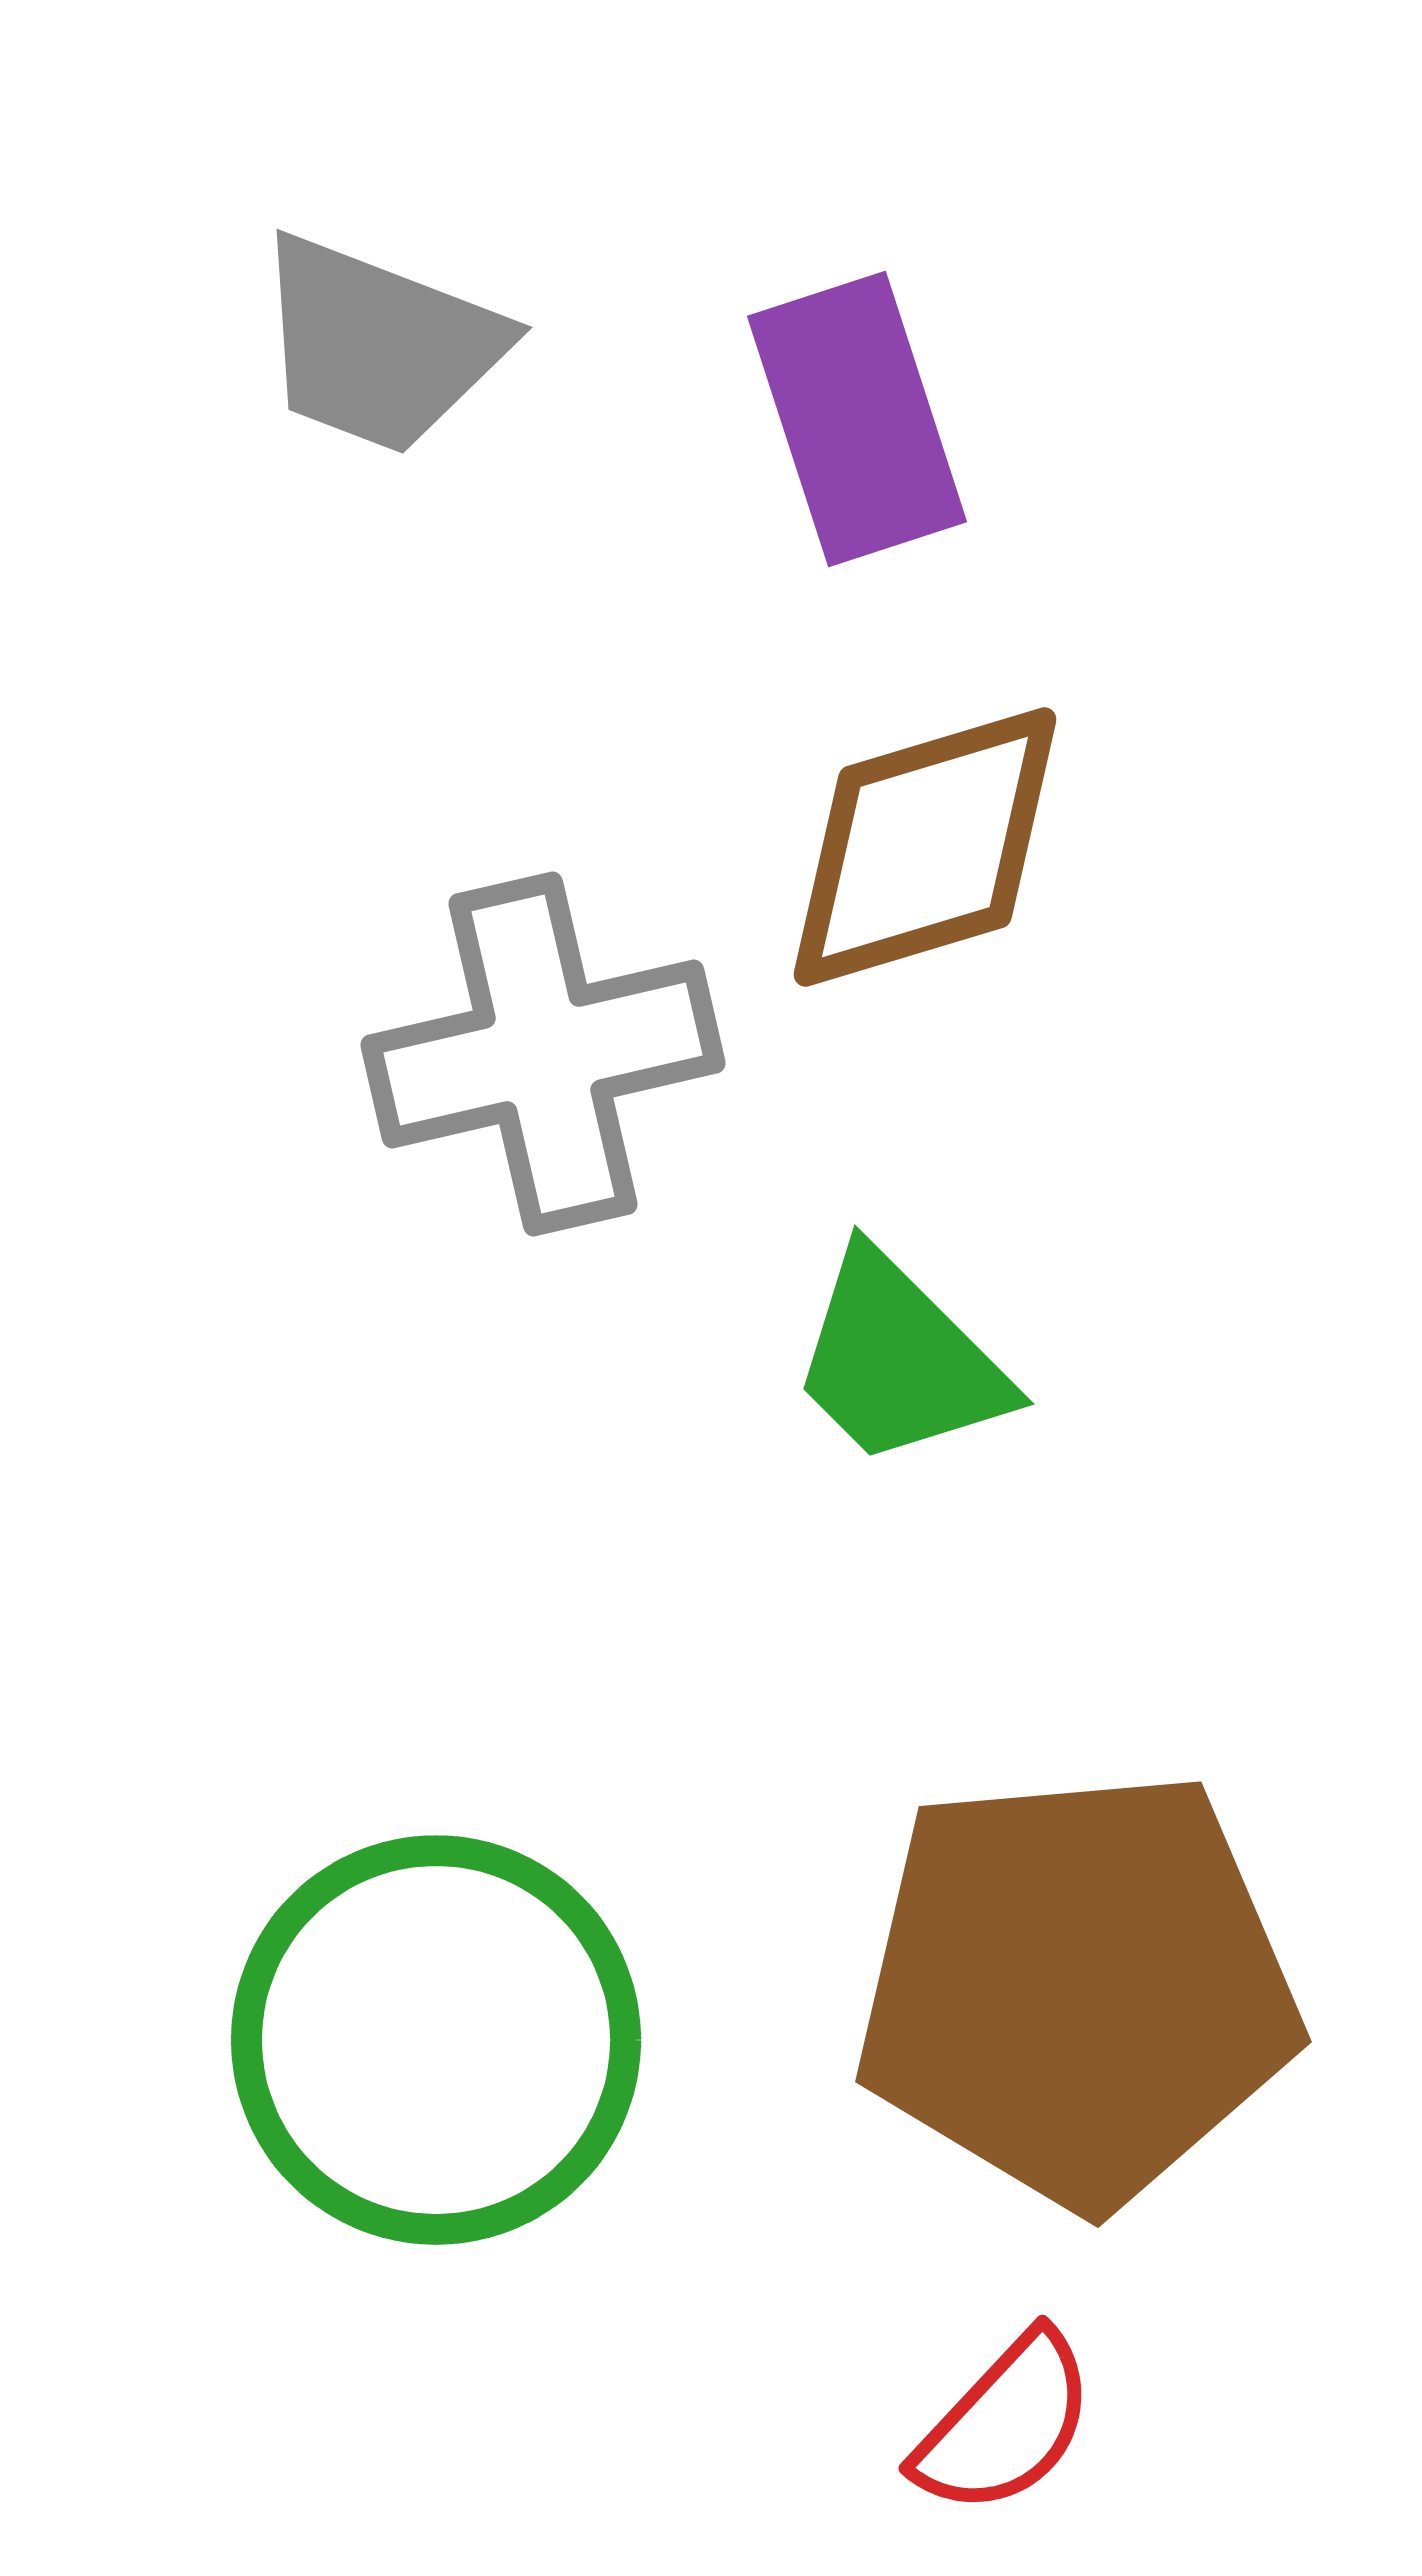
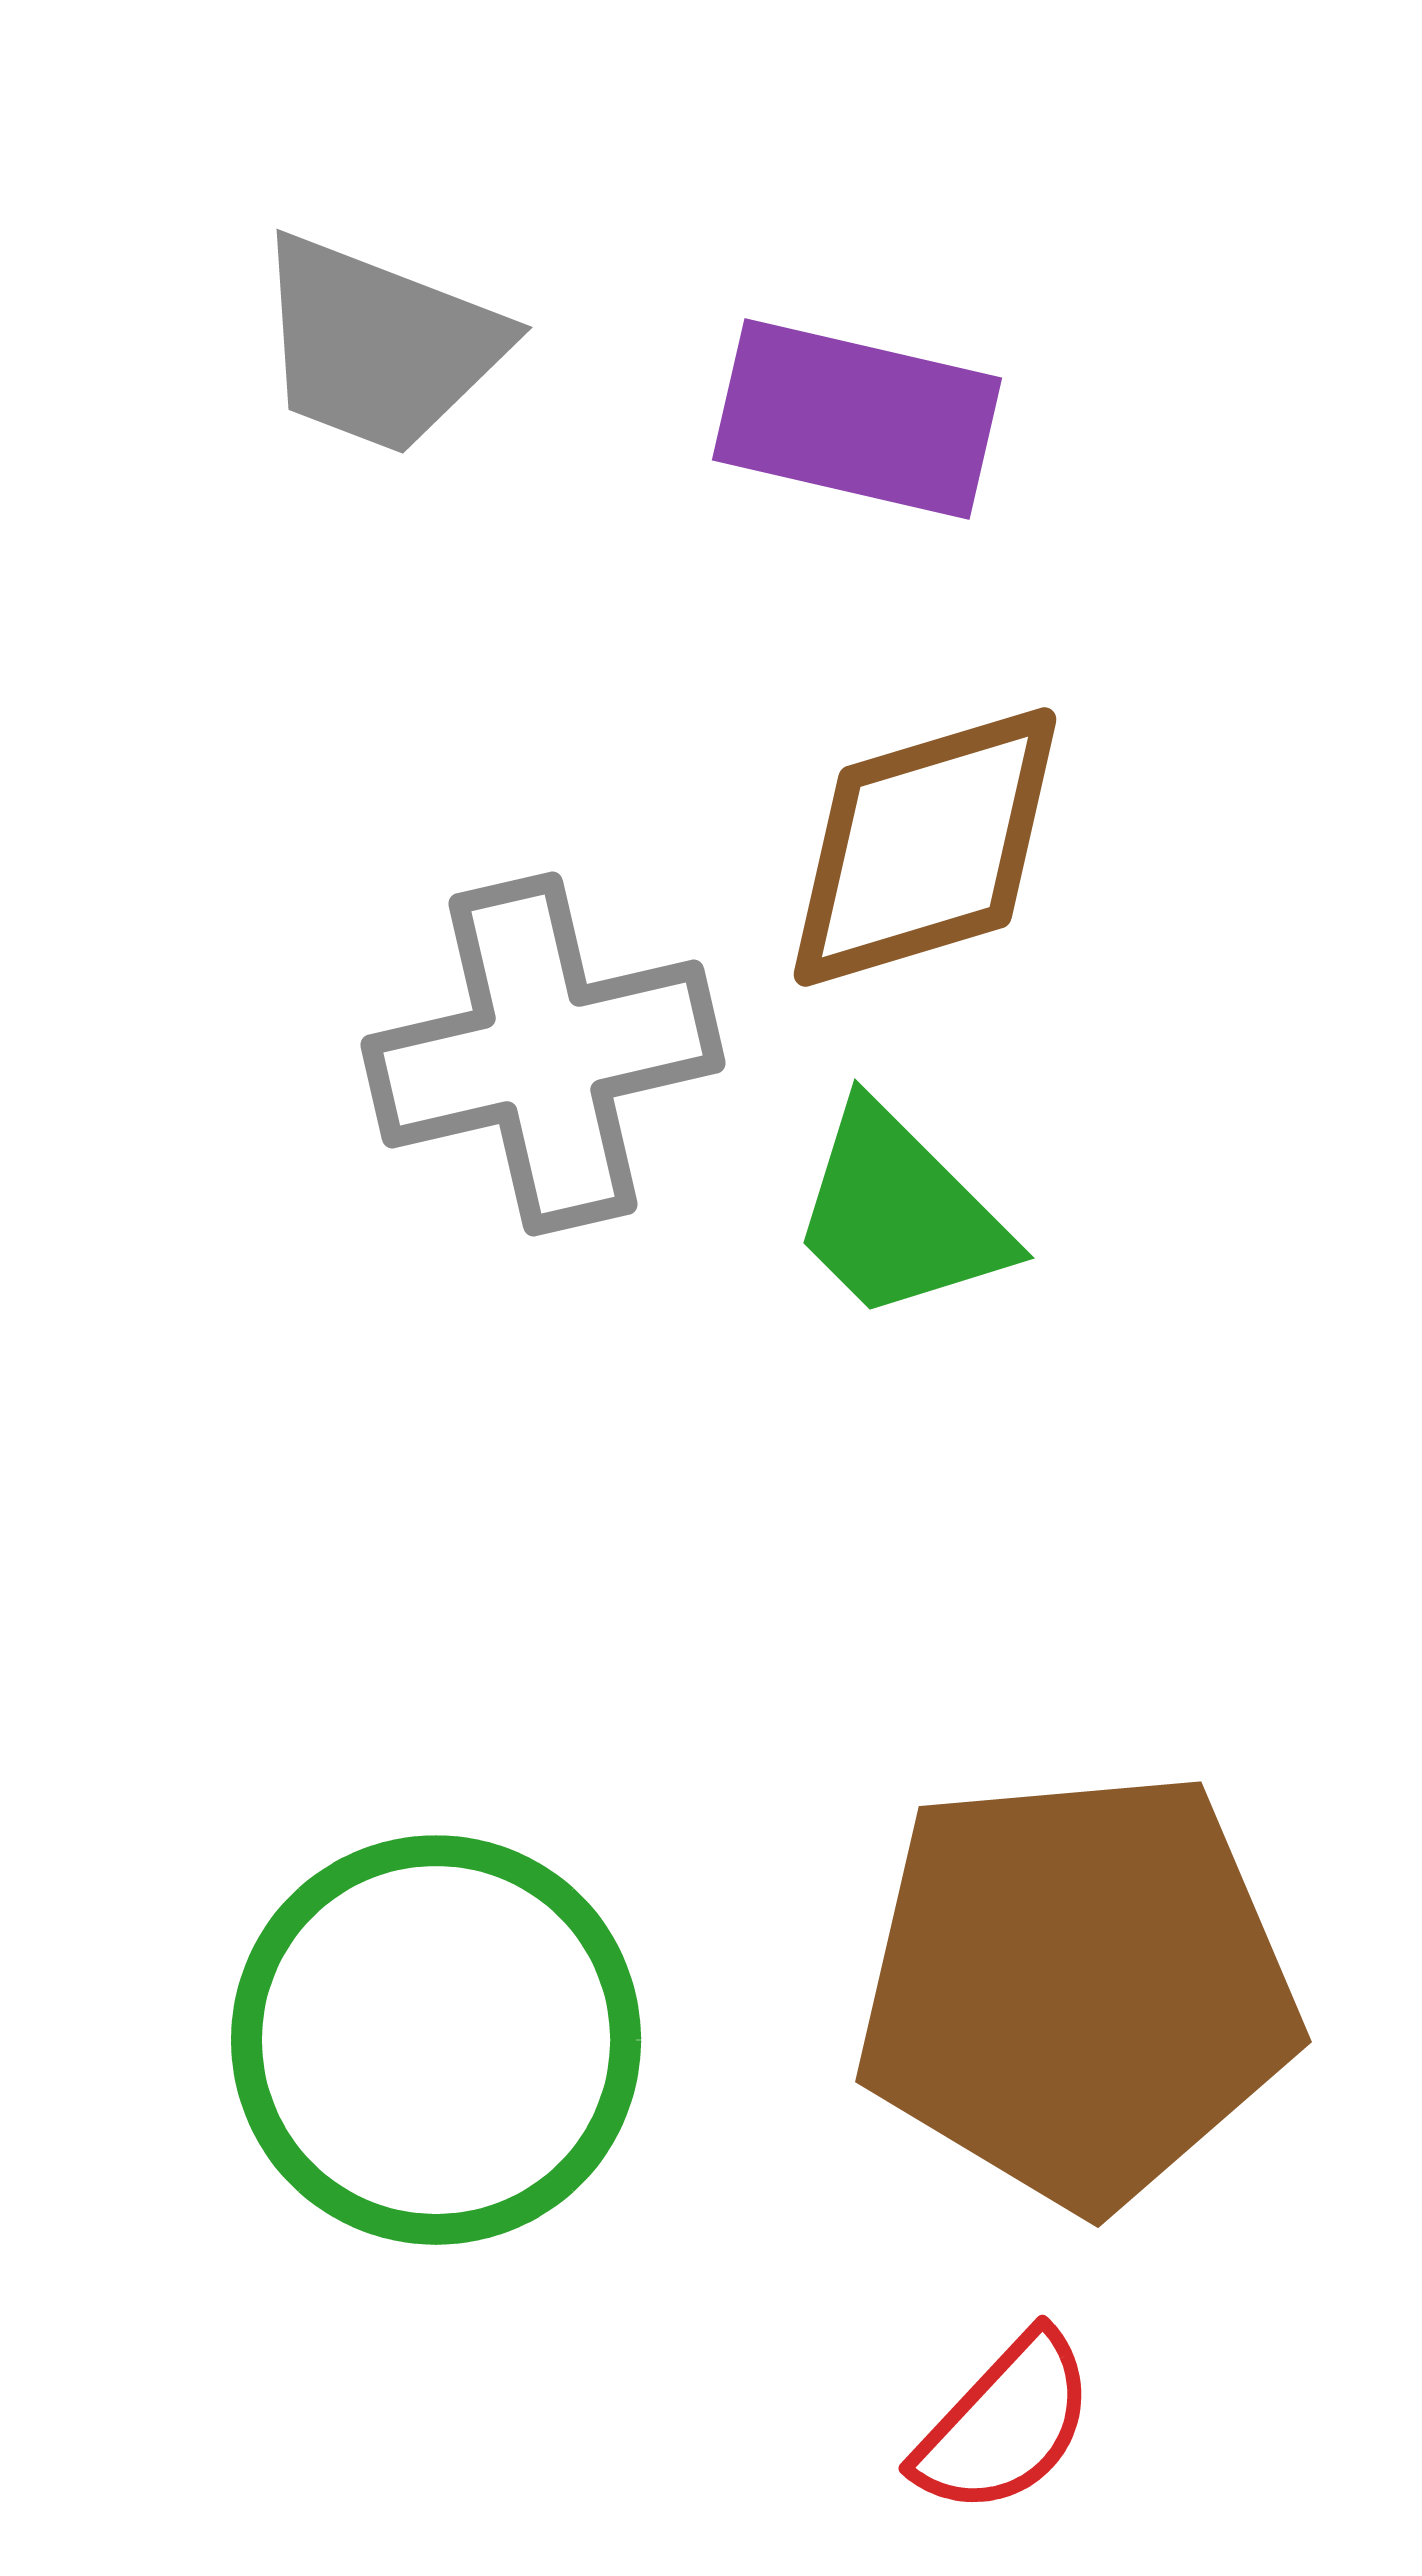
purple rectangle: rotated 59 degrees counterclockwise
green trapezoid: moved 146 px up
